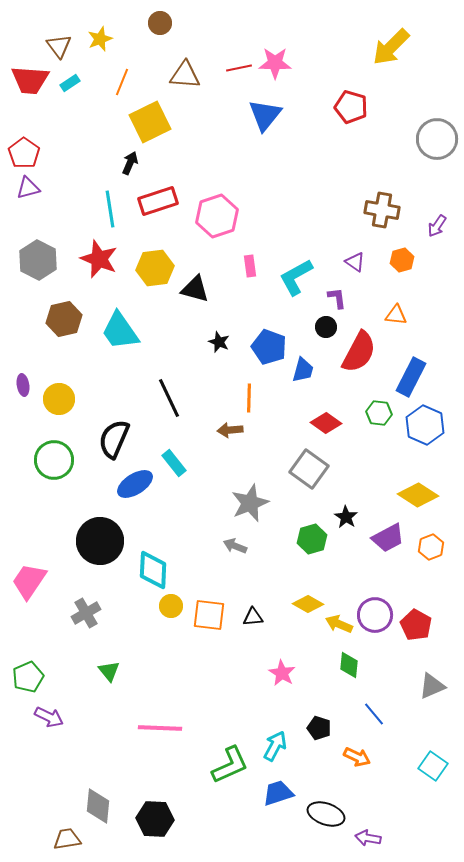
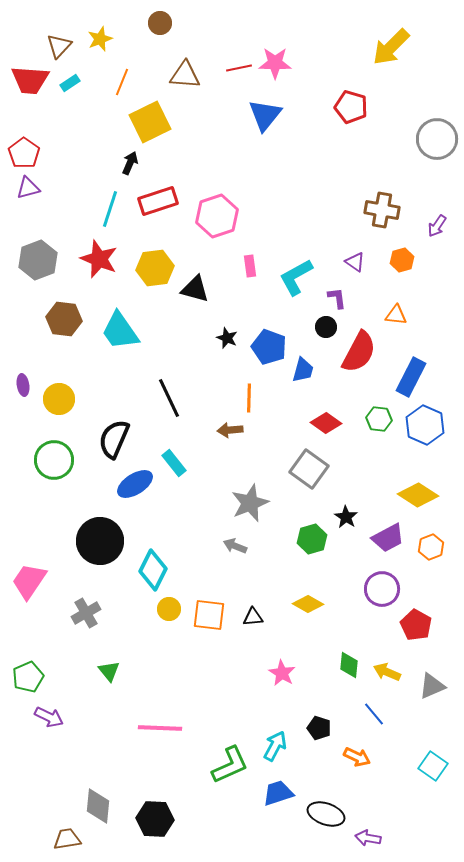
brown triangle at (59, 46): rotated 20 degrees clockwise
cyan line at (110, 209): rotated 27 degrees clockwise
gray hexagon at (38, 260): rotated 12 degrees clockwise
brown hexagon at (64, 319): rotated 20 degrees clockwise
black star at (219, 342): moved 8 px right, 4 px up
green hexagon at (379, 413): moved 6 px down
cyan diamond at (153, 570): rotated 24 degrees clockwise
yellow circle at (171, 606): moved 2 px left, 3 px down
purple circle at (375, 615): moved 7 px right, 26 px up
yellow arrow at (339, 624): moved 48 px right, 48 px down
